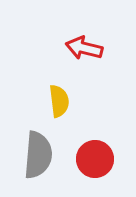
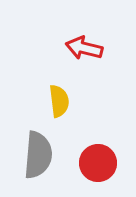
red circle: moved 3 px right, 4 px down
